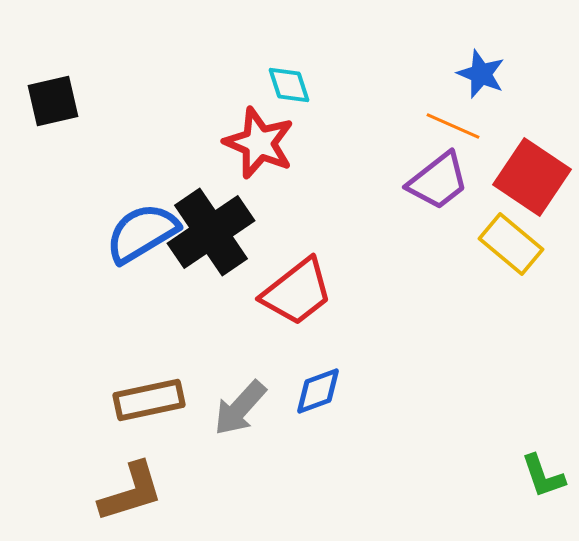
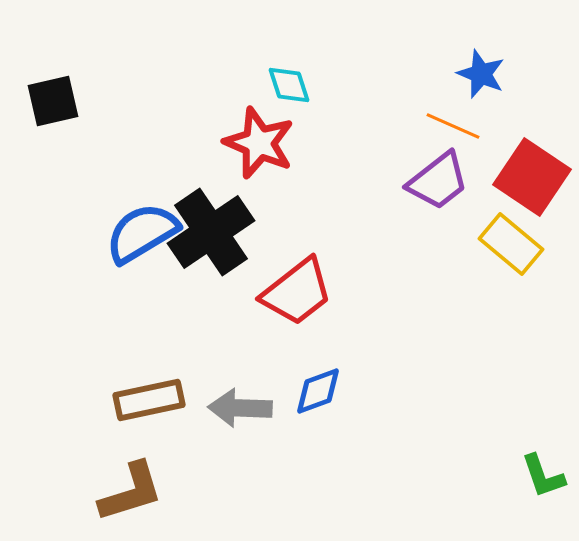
gray arrow: rotated 50 degrees clockwise
